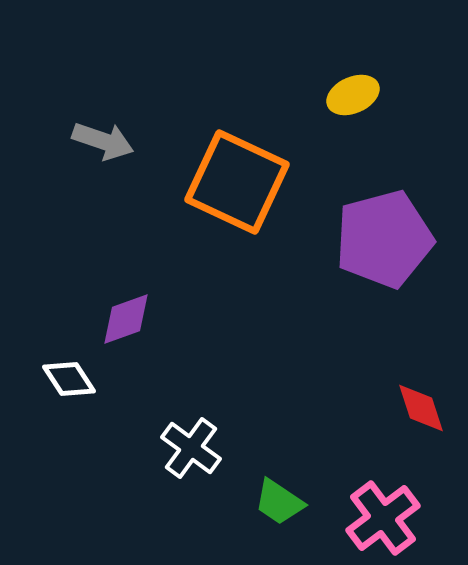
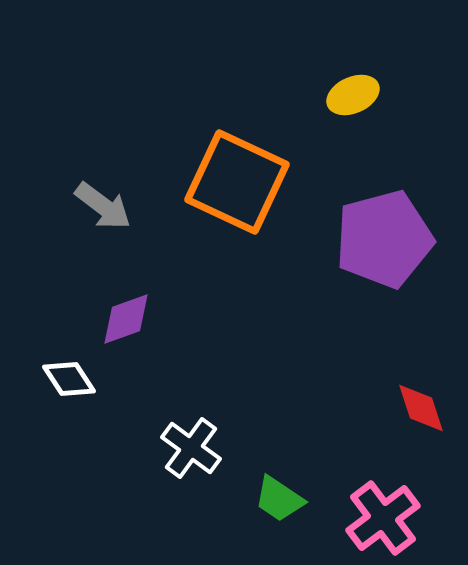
gray arrow: moved 65 px down; rotated 18 degrees clockwise
green trapezoid: moved 3 px up
